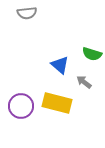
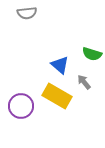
gray arrow: rotated 14 degrees clockwise
yellow rectangle: moved 7 px up; rotated 16 degrees clockwise
